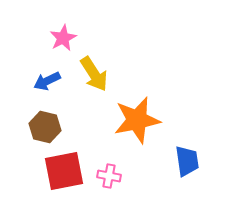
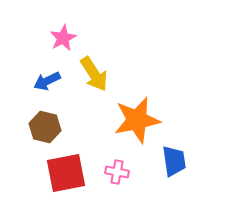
blue trapezoid: moved 13 px left
red square: moved 2 px right, 2 px down
pink cross: moved 8 px right, 4 px up
